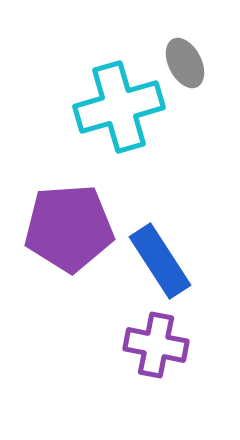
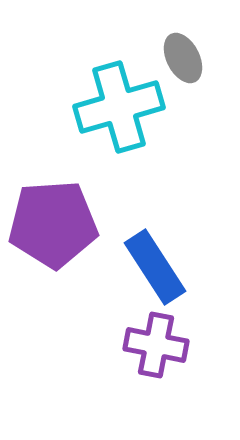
gray ellipse: moved 2 px left, 5 px up
purple pentagon: moved 16 px left, 4 px up
blue rectangle: moved 5 px left, 6 px down
